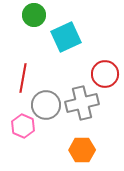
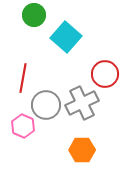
cyan square: rotated 24 degrees counterclockwise
gray cross: rotated 12 degrees counterclockwise
